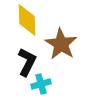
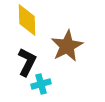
brown star: moved 6 px right, 2 px down; rotated 12 degrees clockwise
